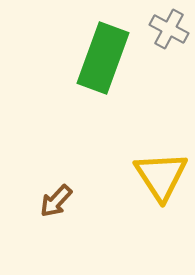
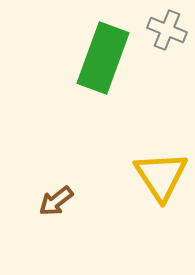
gray cross: moved 2 px left, 1 px down; rotated 6 degrees counterclockwise
brown arrow: rotated 9 degrees clockwise
